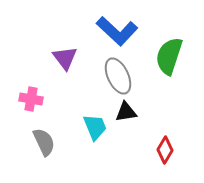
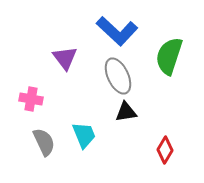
cyan trapezoid: moved 11 px left, 8 px down
